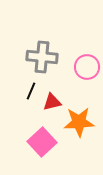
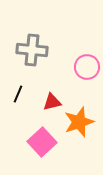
gray cross: moved 10 px left, 7 px up
black line: moved 13 px left, 3 px down
orange star: rotated 16 degrees counterclockwise
